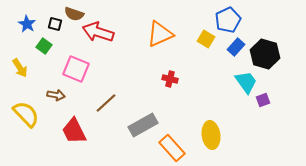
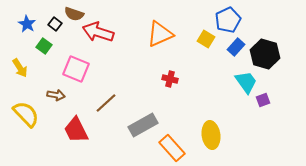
black square: rotated 24 degrees clockwise
red trapezoid: moved 2 px right, 1 px up
